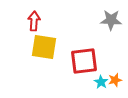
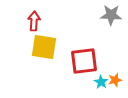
gray star: moved 5 px up
